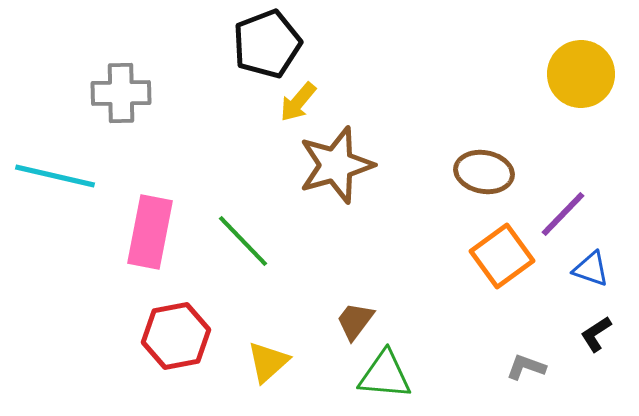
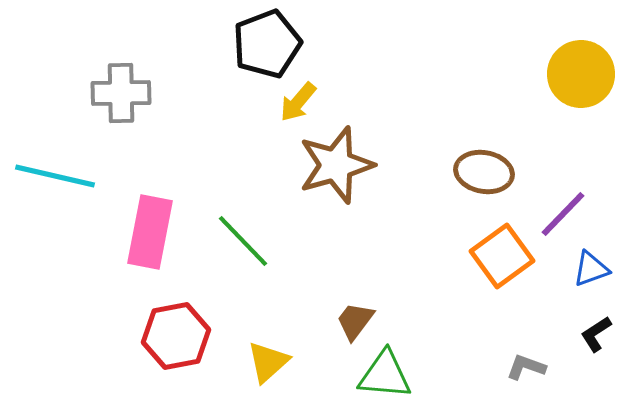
blue triangle: rotated 39 degrees counterclockwise
